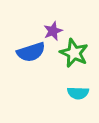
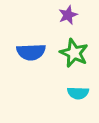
purple star: moved 15 px right, 16 px up
blue semicircle: rotated 16 degrees clockwise
